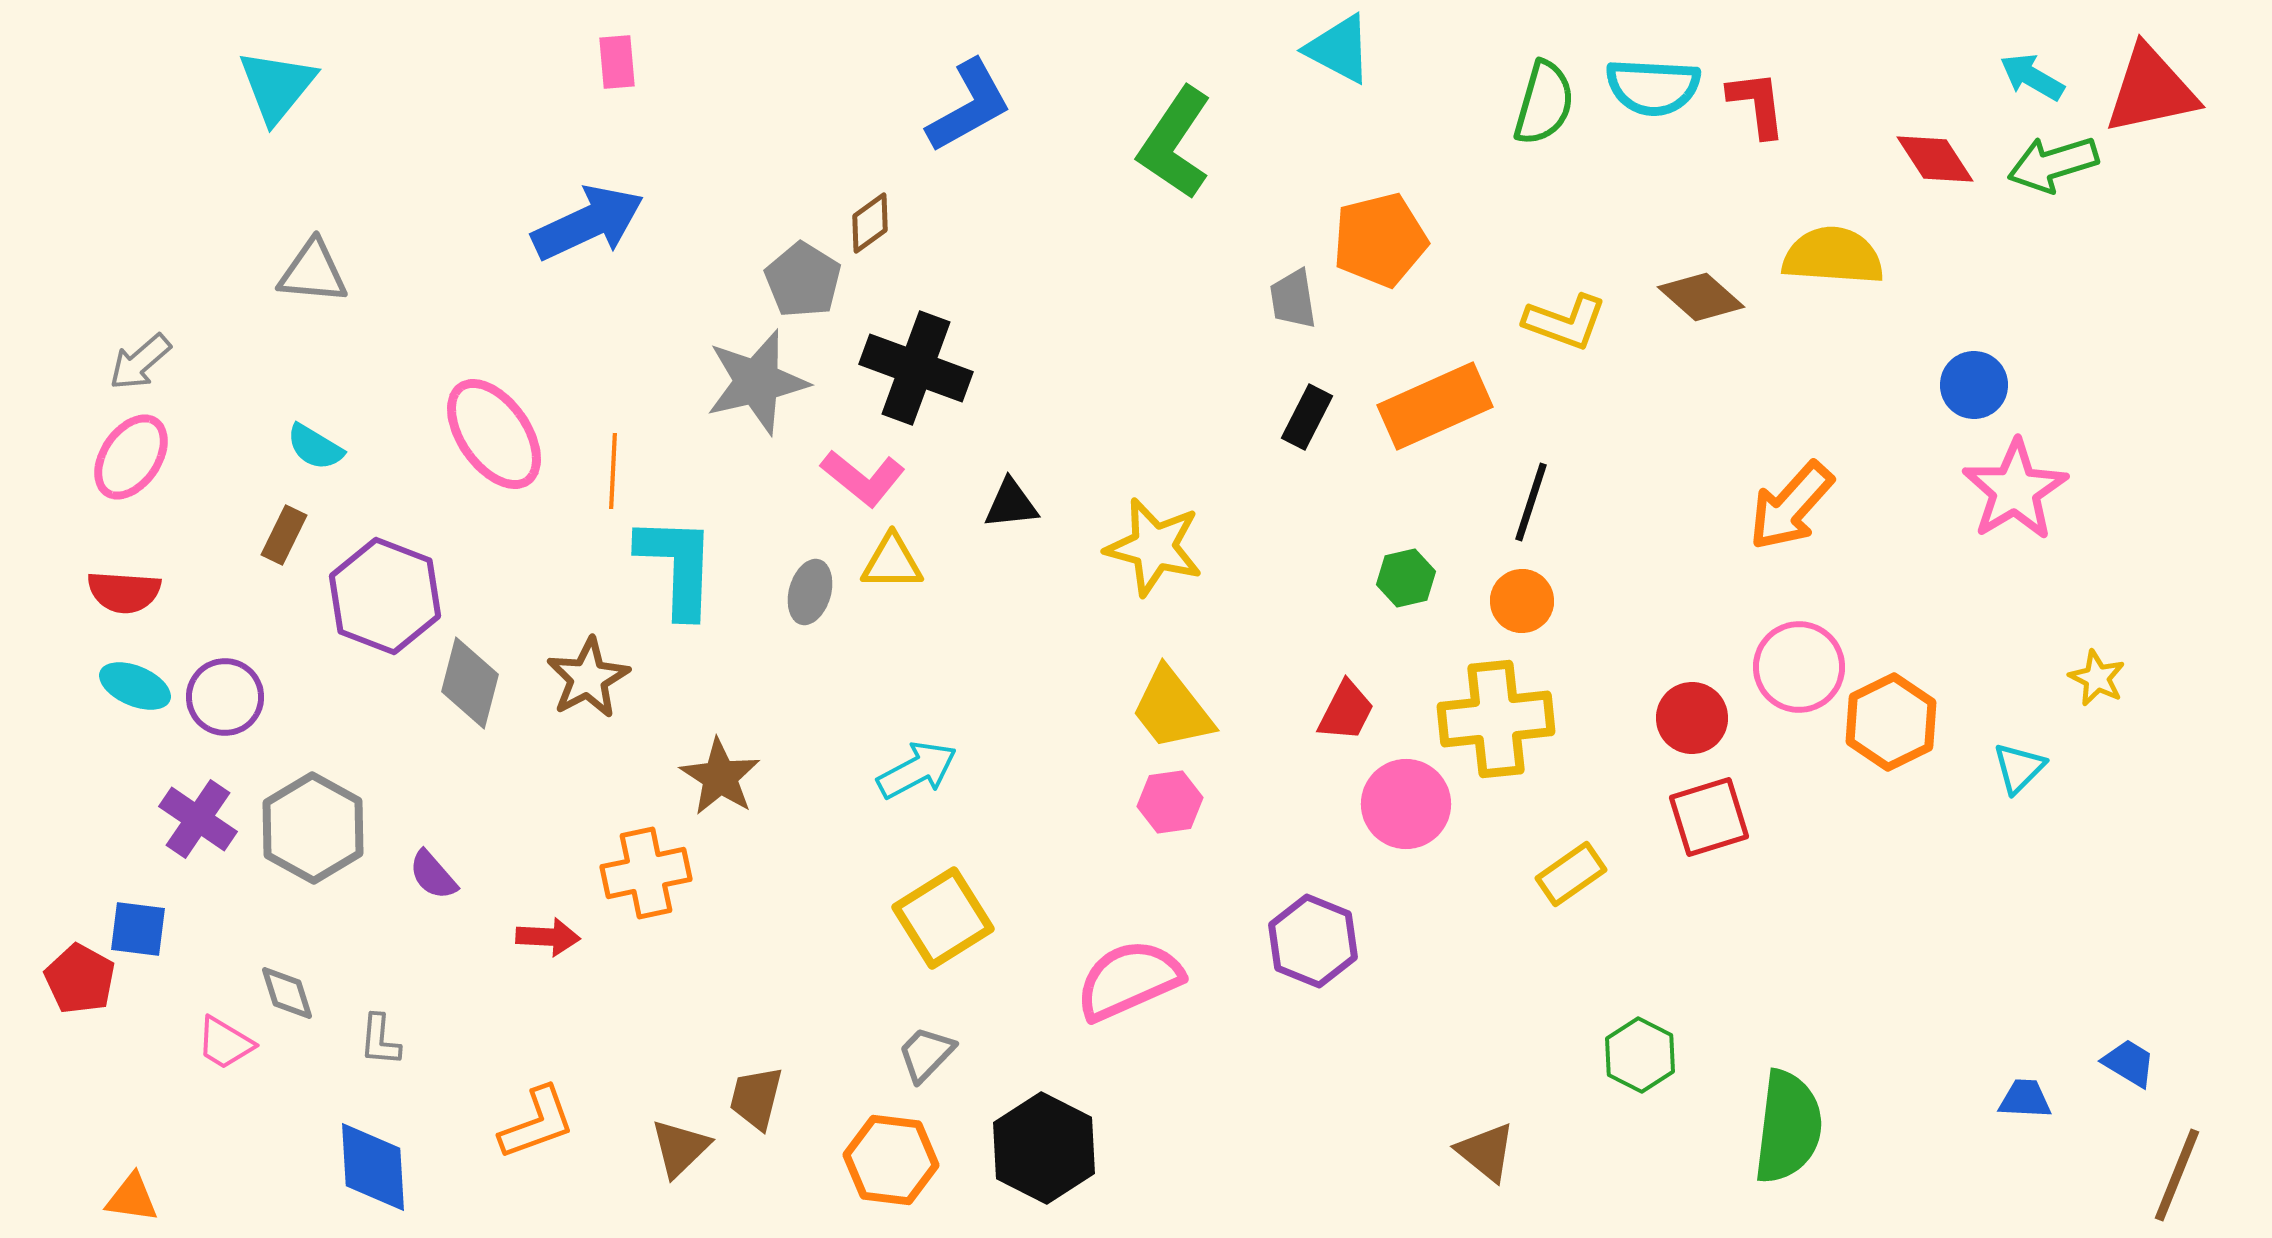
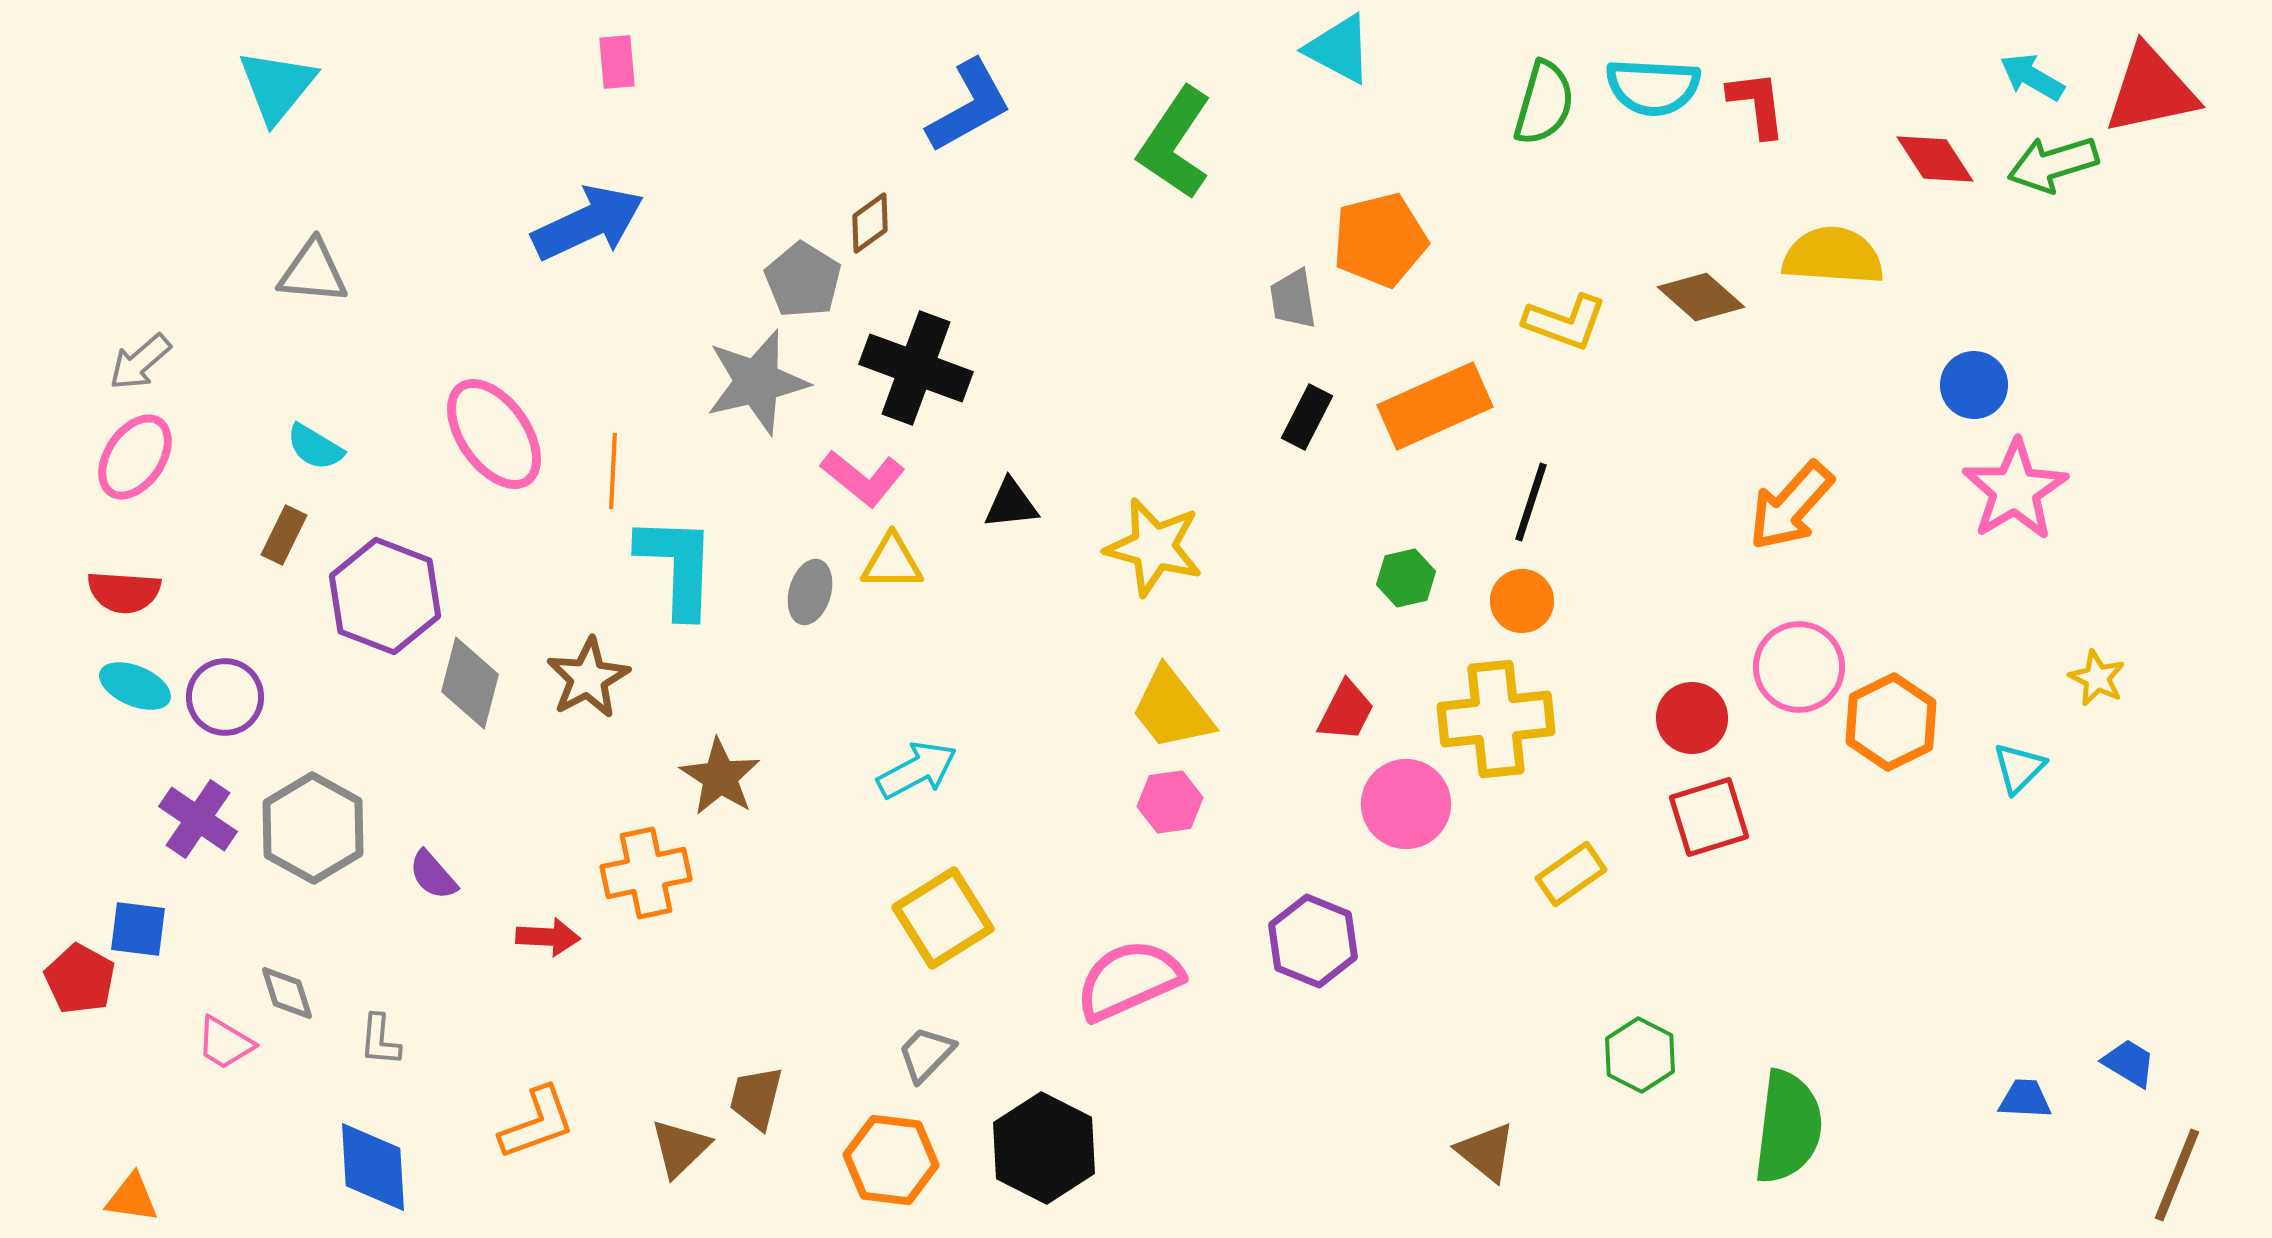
pink ellipse at (131, 457): moved 4 px right
